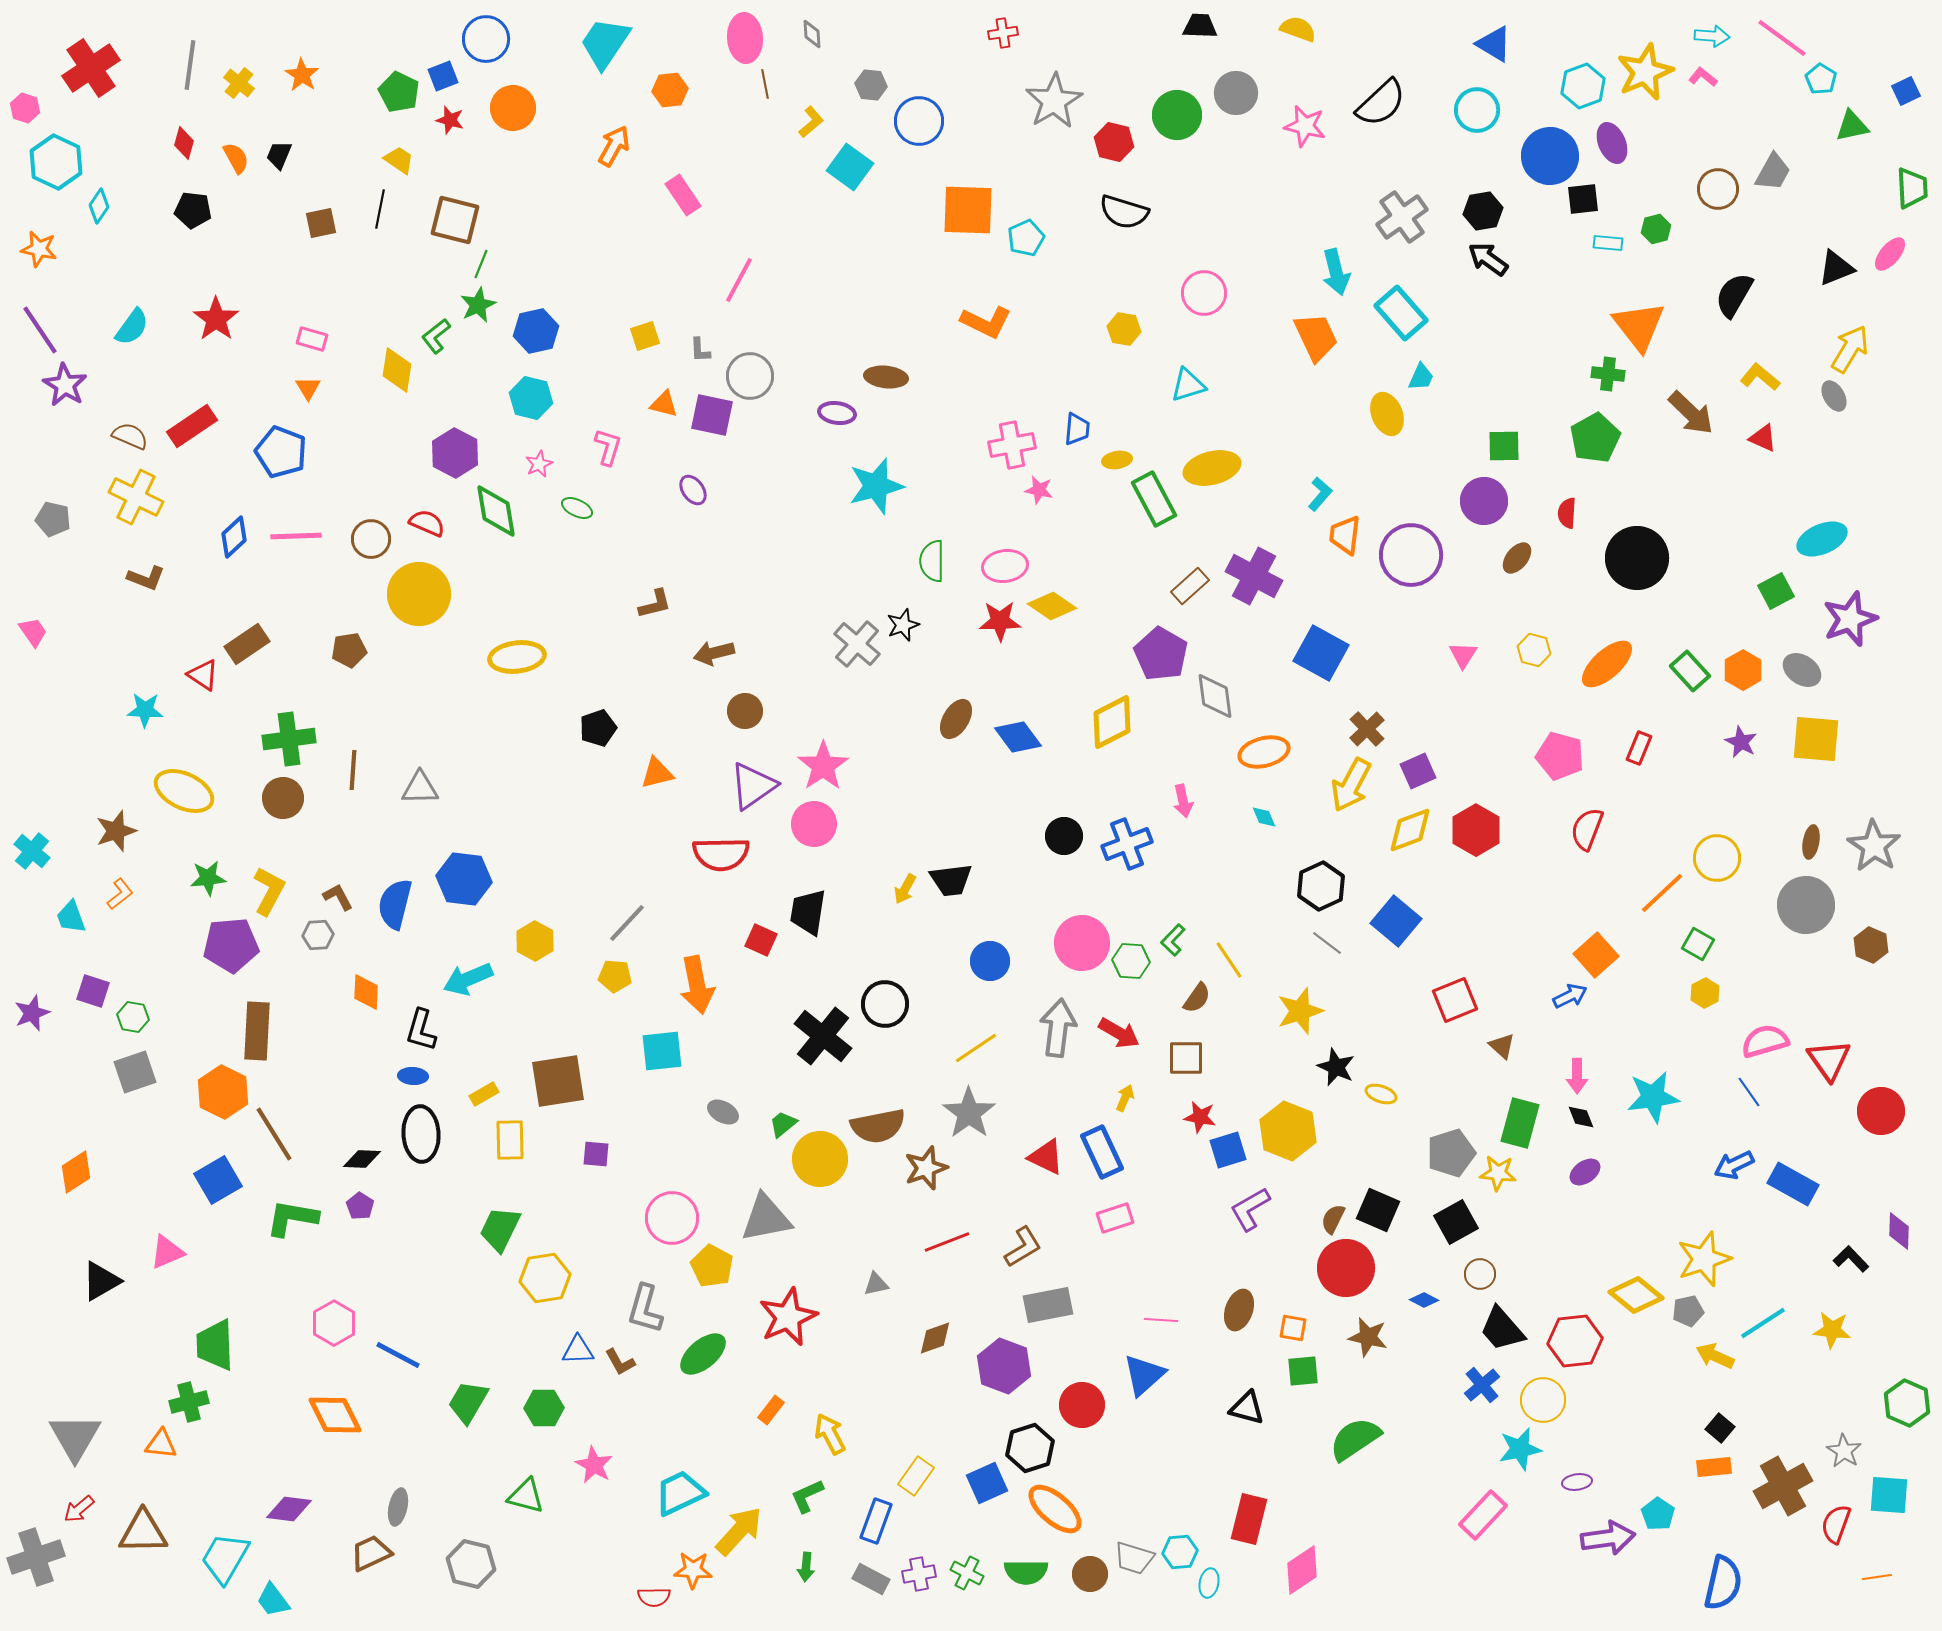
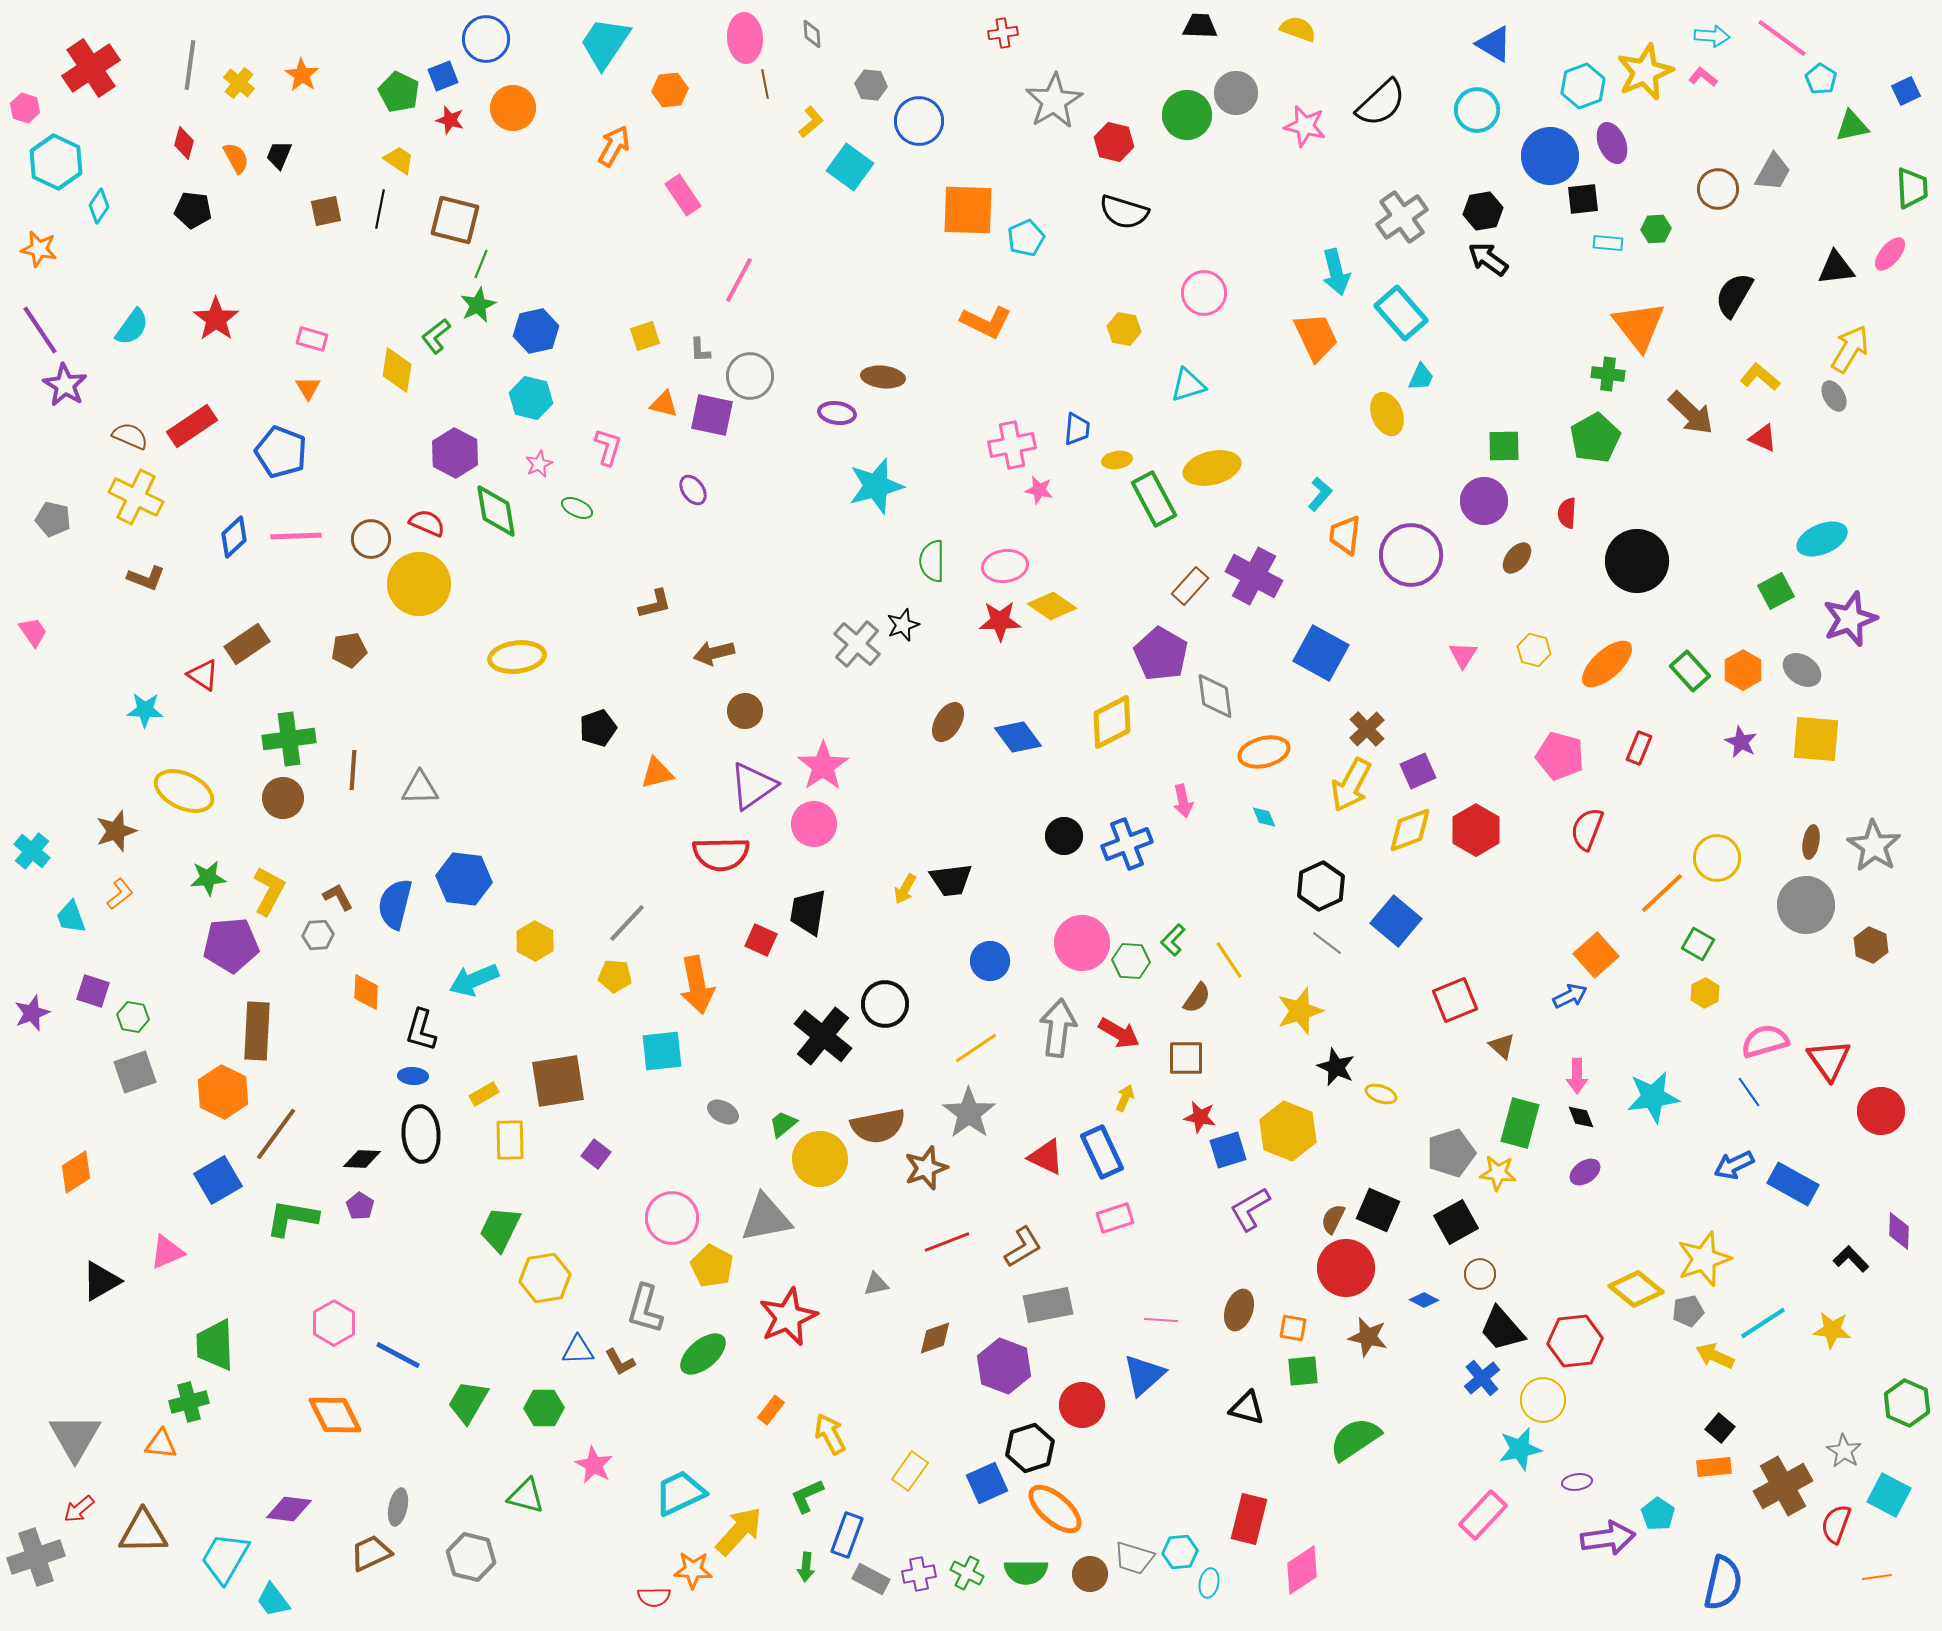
green circle at (1177, 115): moved 10 px right
brown square at (321, 223): moved 5 px right, 12 px up
green hexagon at (1656, 229): rotated 12 degrees clockwise
black triangle at (1836, 268): rotated 15 degrees clockwise
brown ellipse at (886, 377): moved 3 px left
black circle at (1637, 558): moved 3 px down
brown rectangle at (1190, 586): rotated 6 degrees counterclockwise
yellow circle at (419, 594): moved 10 px up
brown ellipse at (956, 719): moved 8 px left, 3 px down
cyan arrow at (468, 979): moved 6 px right, 1 px down
brown line at (274, 1134): moved 2 px right; rotated 68 degrees clockwise
purple square at (596, 1154): rotated 32 degrees clockwise
yellow diamond at (1636, 1295): moved 6 px up
blue cross at (1482, 1385): moved 7 px up
yellow rectangle at (916, 1476): moved 6 px left, 5 px up
cyan square at (1889, 1495): rotated 24 degrees clockwise
blue rectangle at (876, 1521): moved 29 px left, 14 px down
gray hexagon at (471, 1564): moved 7 px up
